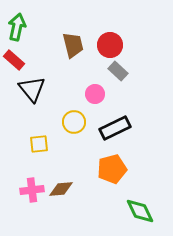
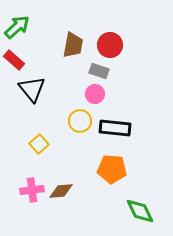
green arrow: rotated 36 degrees clockwise
brown trapezoid: rotated 24 degrees clockwise
gray rectangle: moved 19 px left; rotated 24 degrees counterclockwise
yellow circle: moved 6 px right, 1 px up
black rectangle: rotated 32 degrees clockwise
yellow square: rotated 36 degrees counterclockwise
orange pentagon: rotated 20 degrees clockwise
brown diamond: moved 2 px down
